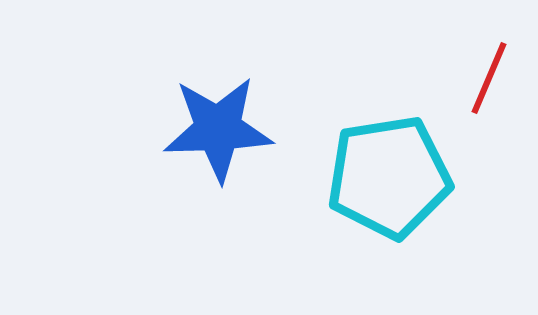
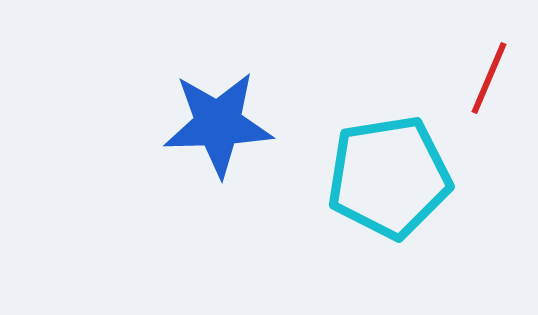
blue star: moved 5 px up
